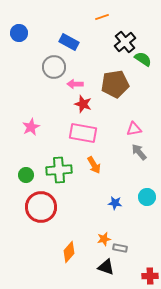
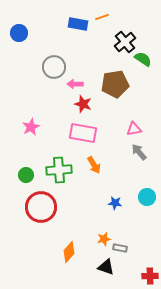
blue rectangle: moved 9 px right, 18 px up; rotated 18 degrees counterclockwise
